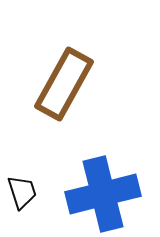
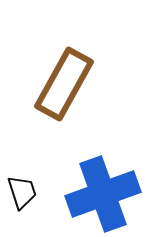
blue cross: rotated 6 degrees counterclockwise
